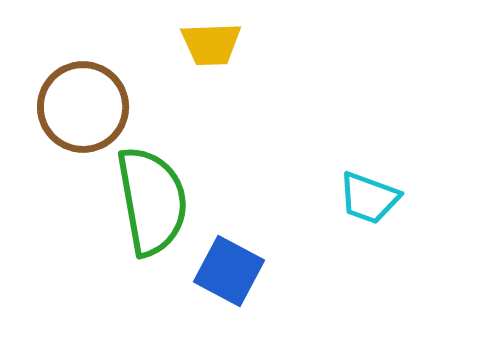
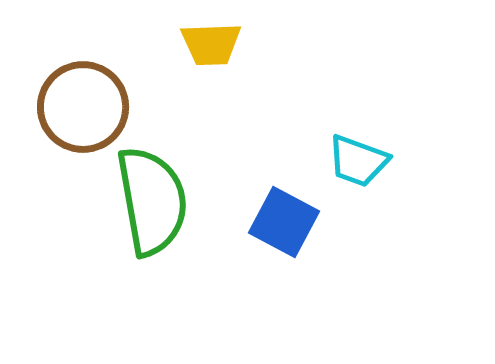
cyan trapezoid: moved 11 px left, 37 px up
blue square: moved 55 px right, 49 px up
